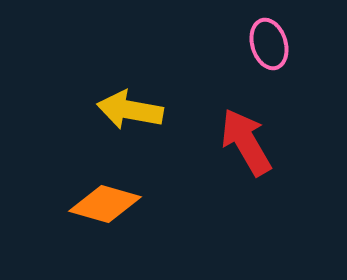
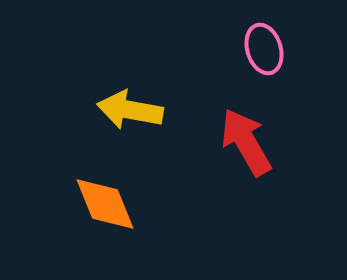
pink ellipse: moved 5 px left, 5 px down
orange diamond: rotated 52 degrees clockwise
